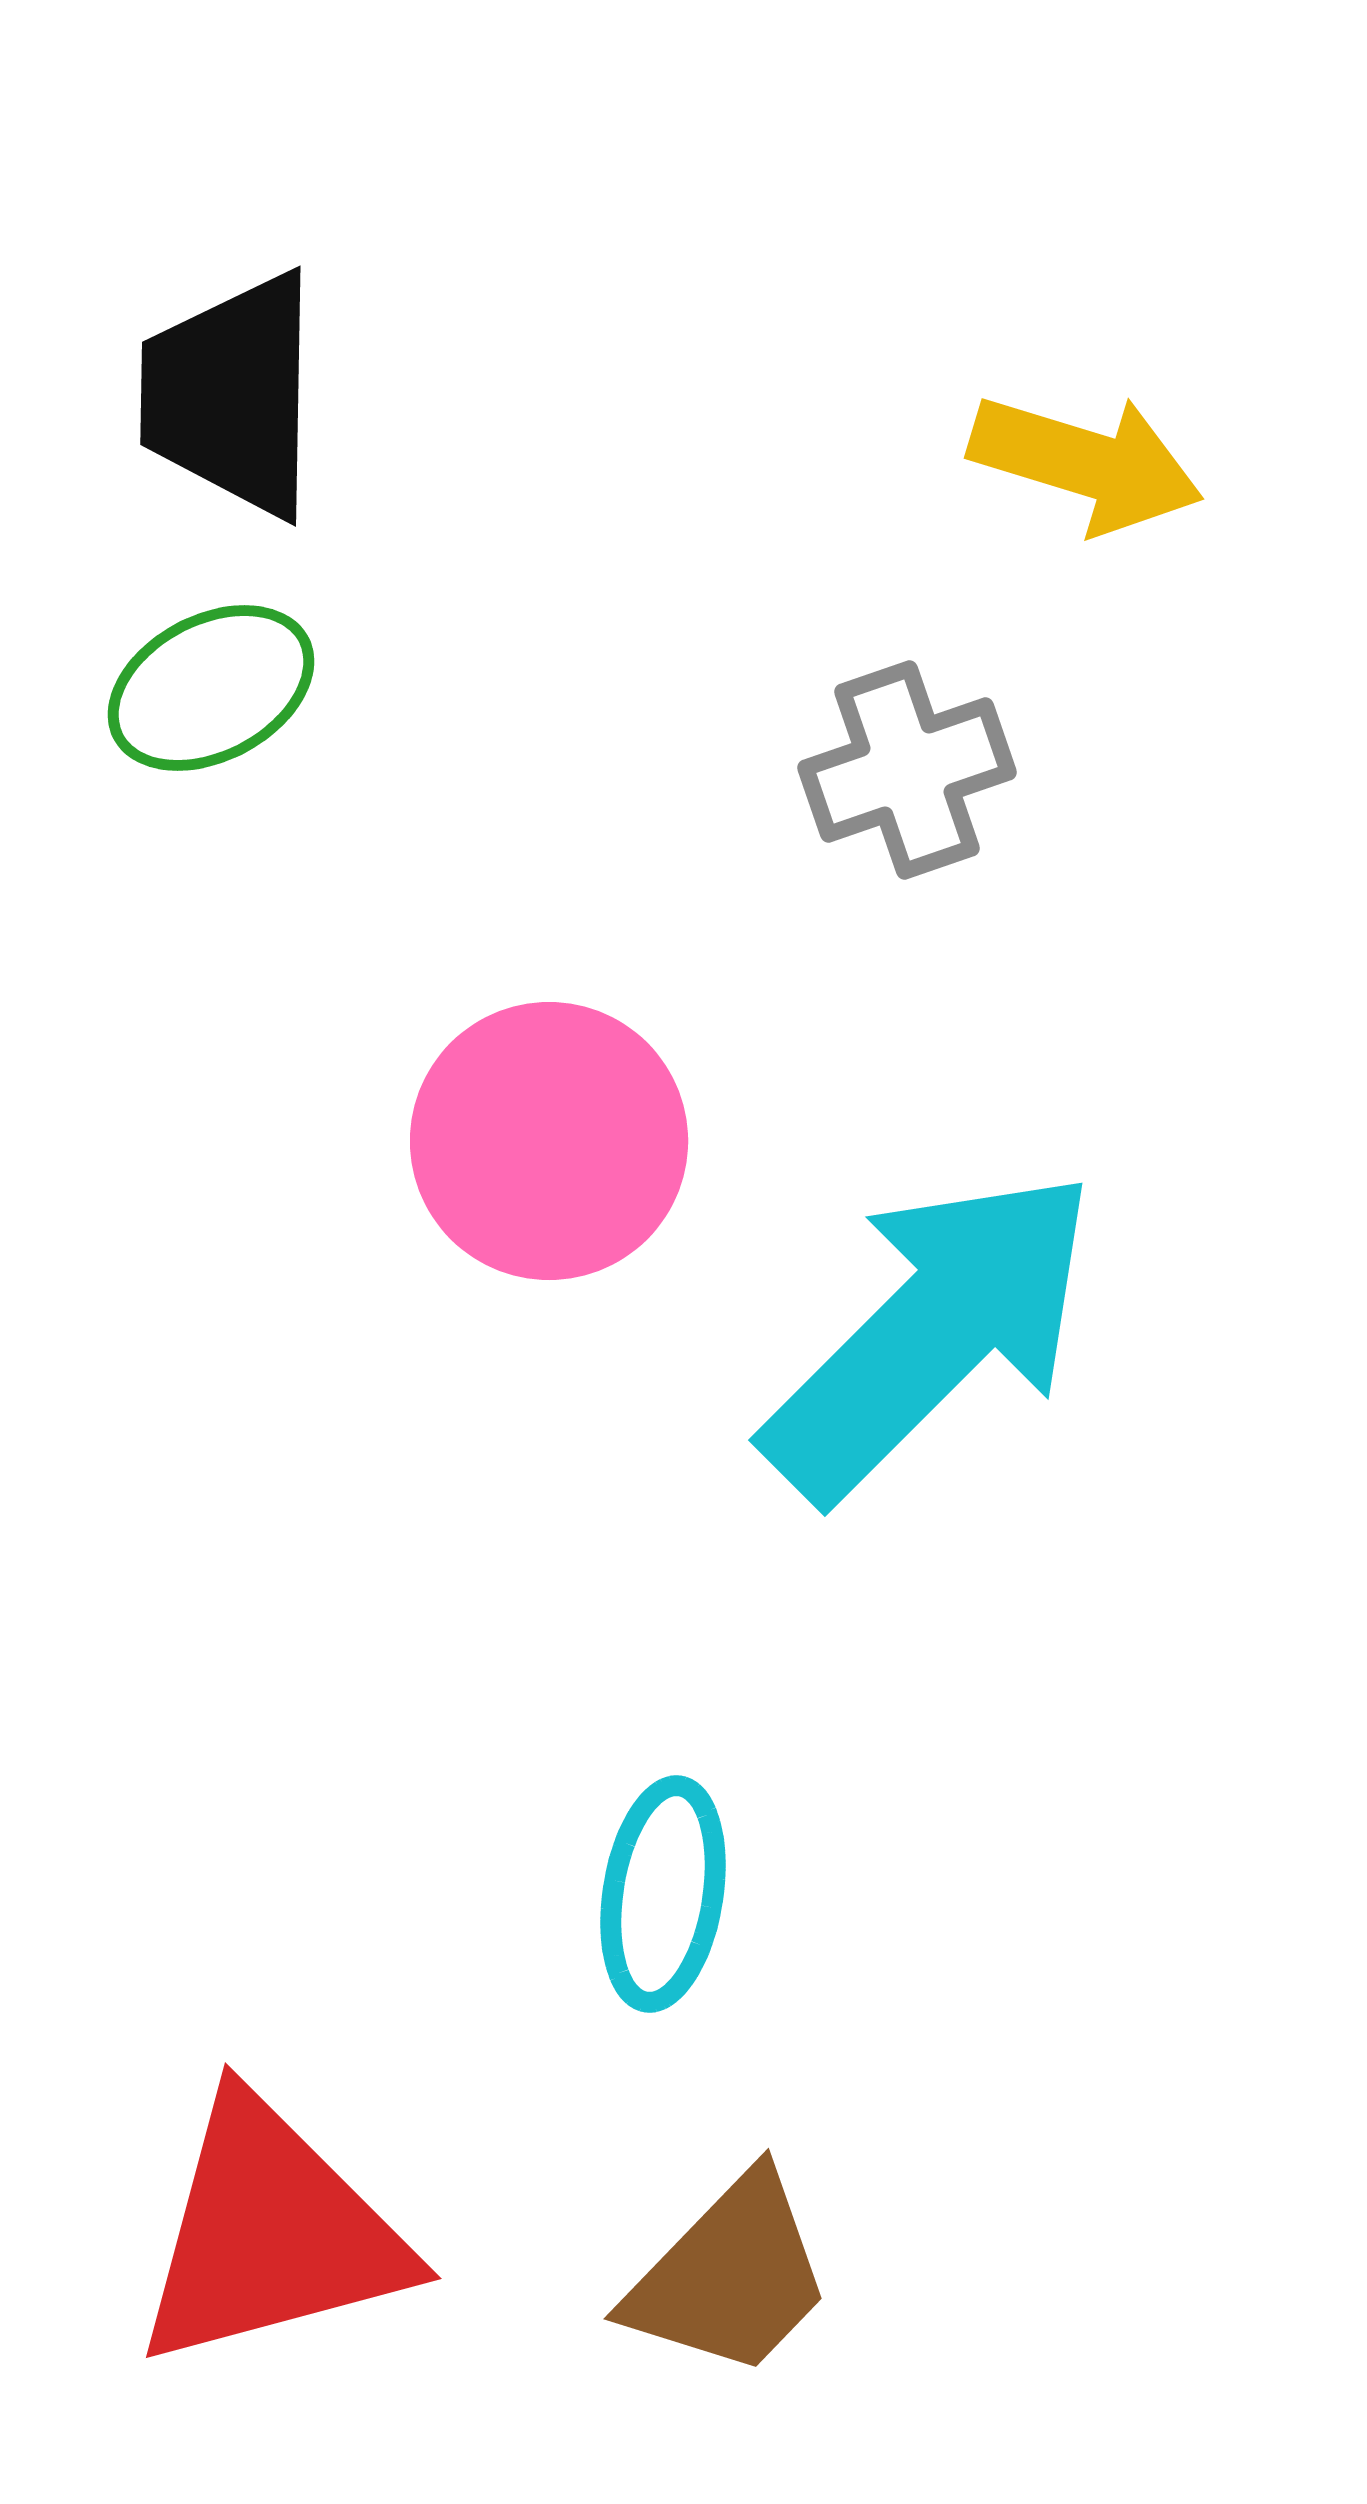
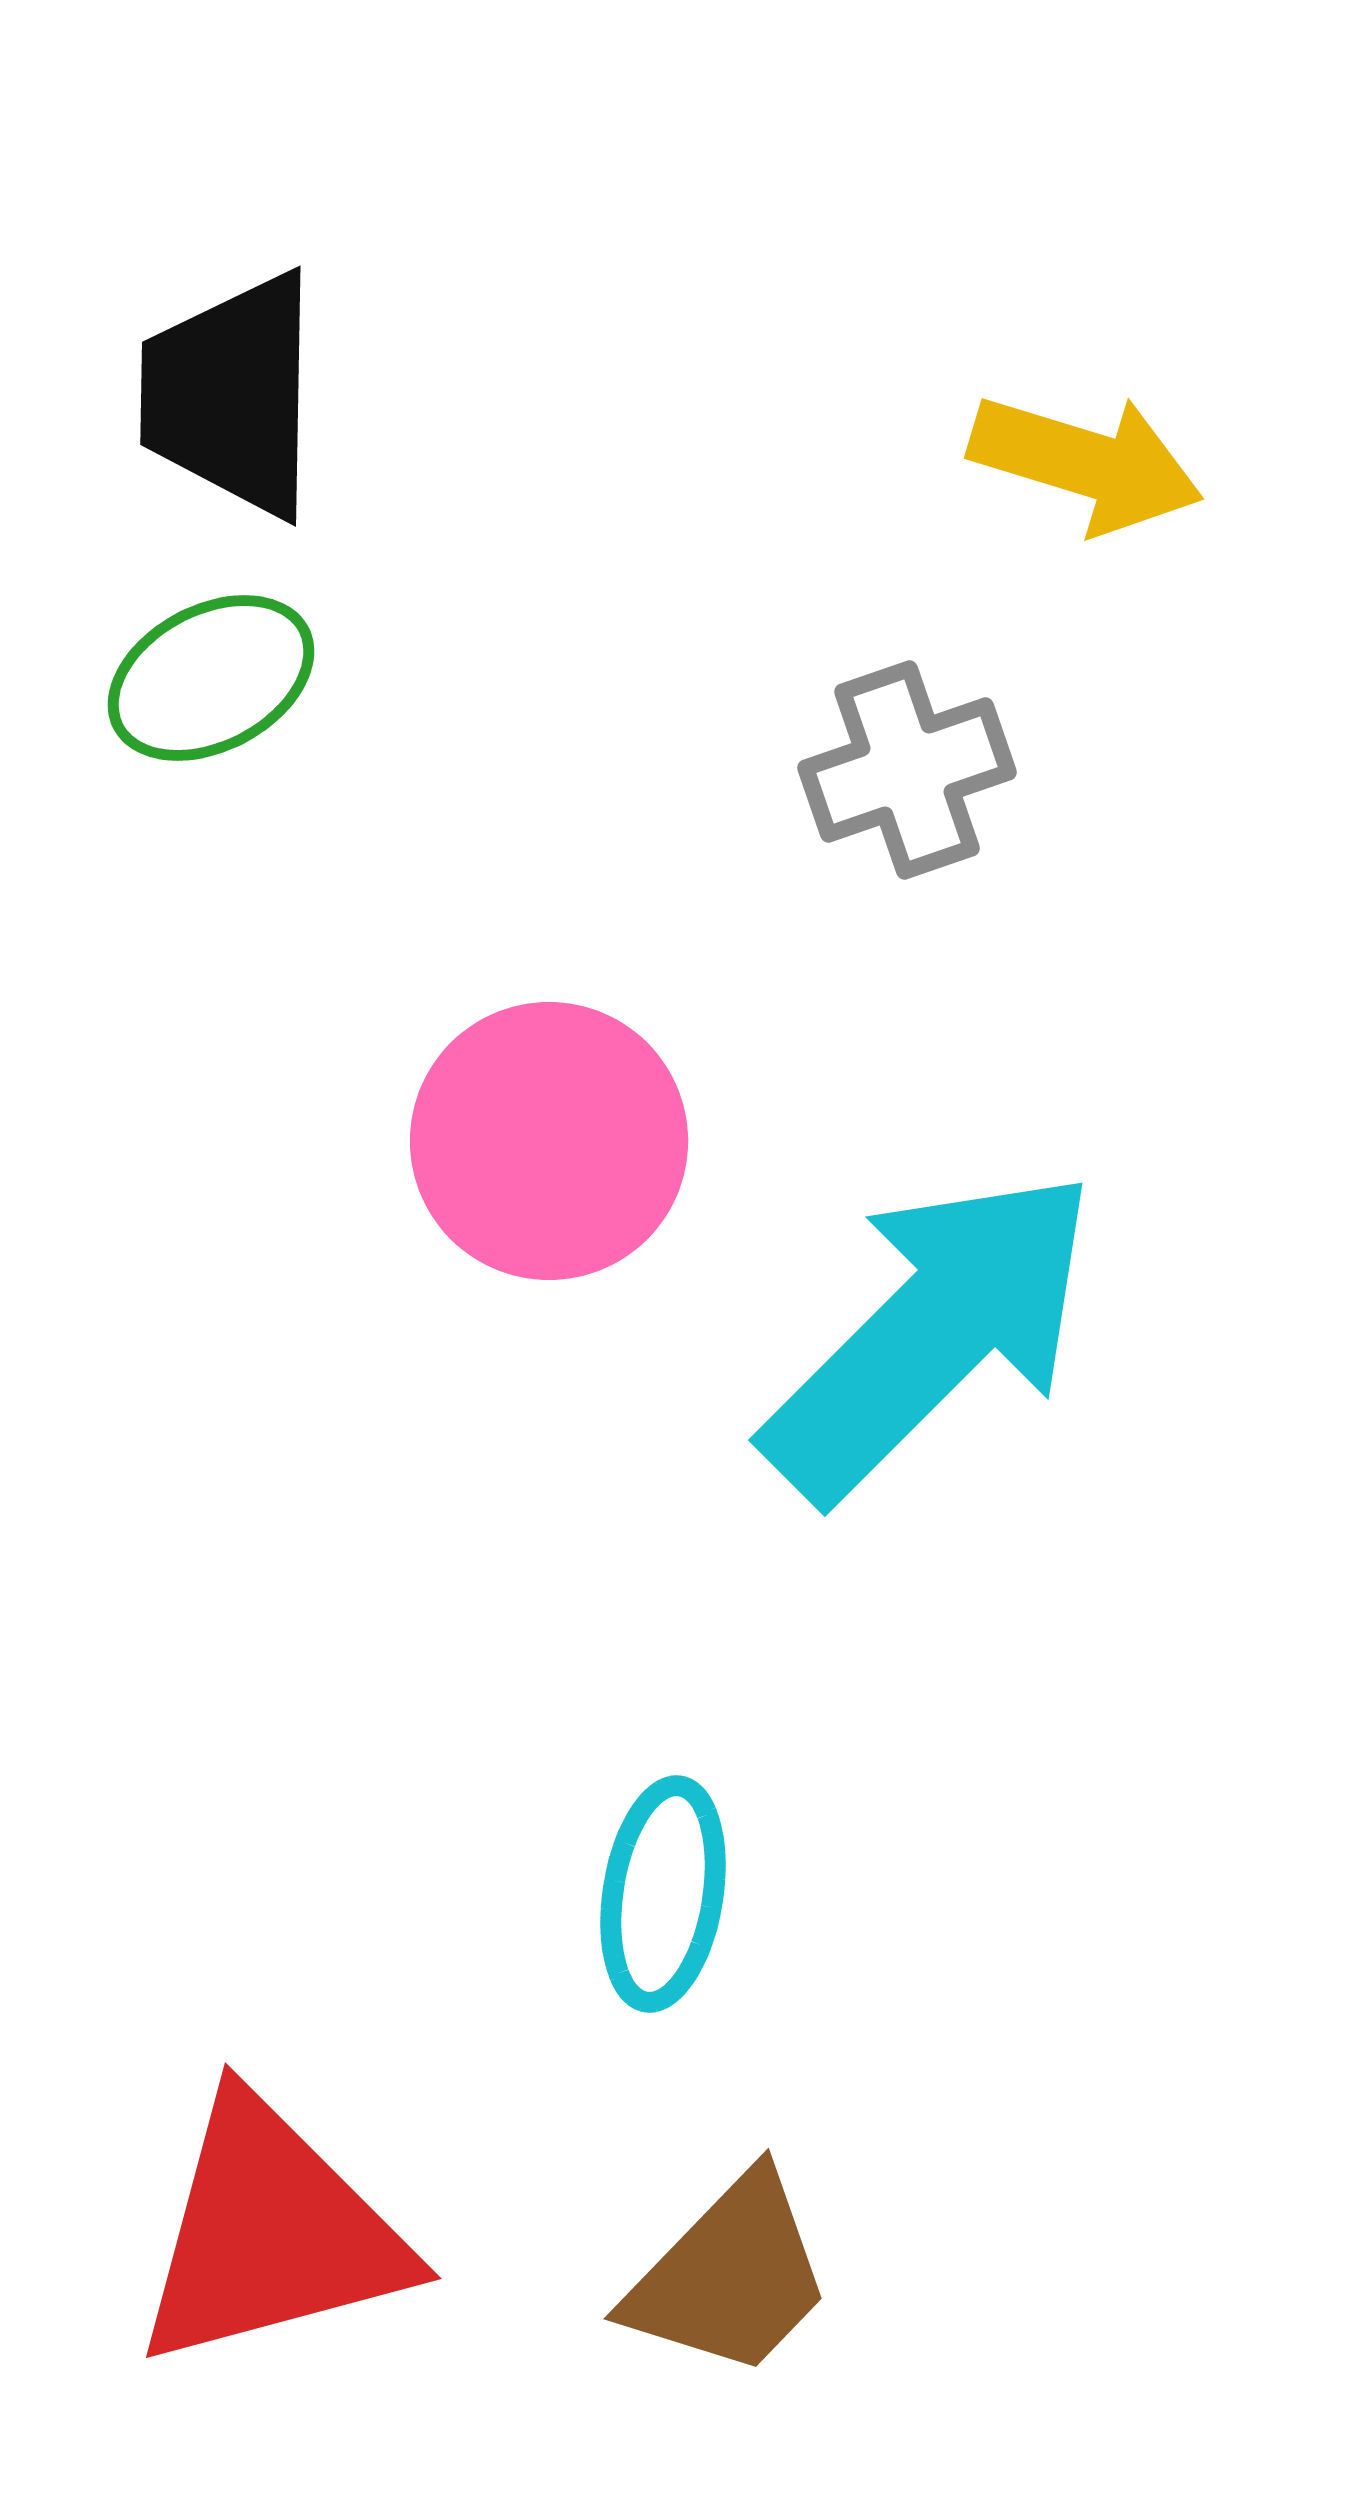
green ellipse: moved 10 px up
